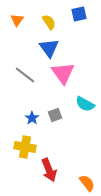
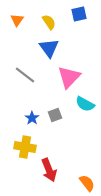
pink triangle: moved 6 px right, 4 px down; rotated 20 degrees clockwise
